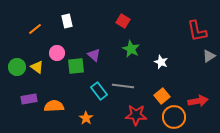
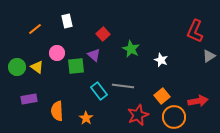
red square: moved 20 px left, 13 px down; rotated 16 degrees clockwise
red L-shape: moved 2 px left; rotated 35 degrees clockwise
white star: moved 2 px up
orange semicircle: moved 3 px right, 5 px down; rotated 90 degrees counterclockwise
red star: moved 2 px right; rotated 25 degrees counterclockwise
